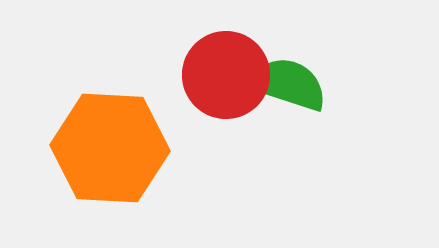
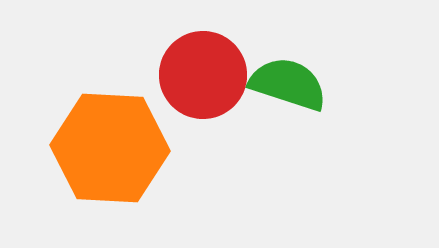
red circle: moved 23 px left
